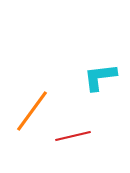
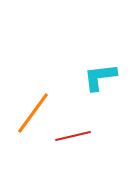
orange line: moved 1 px right, 2 px down
